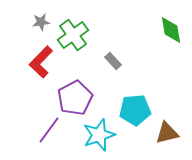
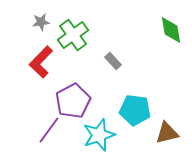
purple pentagon: moved 2 px left, 3 px down
cyan pentagon: rotated 12 degrees clockwise
